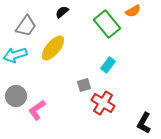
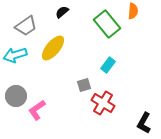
orange semicircle: rotated 56 degrees counterclockwise
gray trapezoid: rotated 20 degrees clockwise
